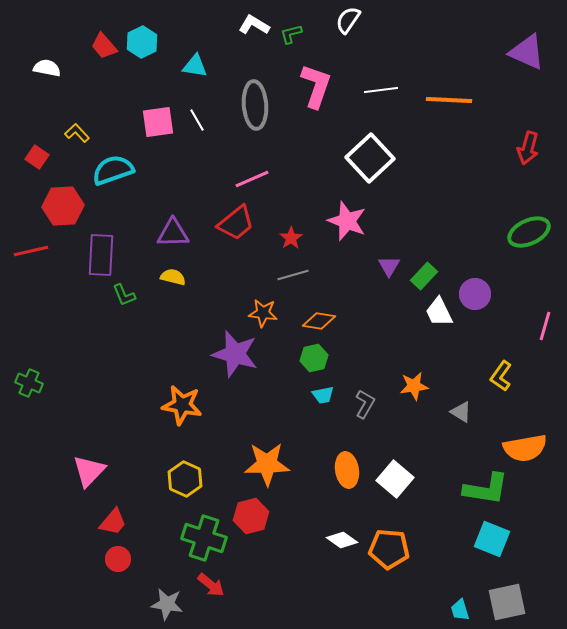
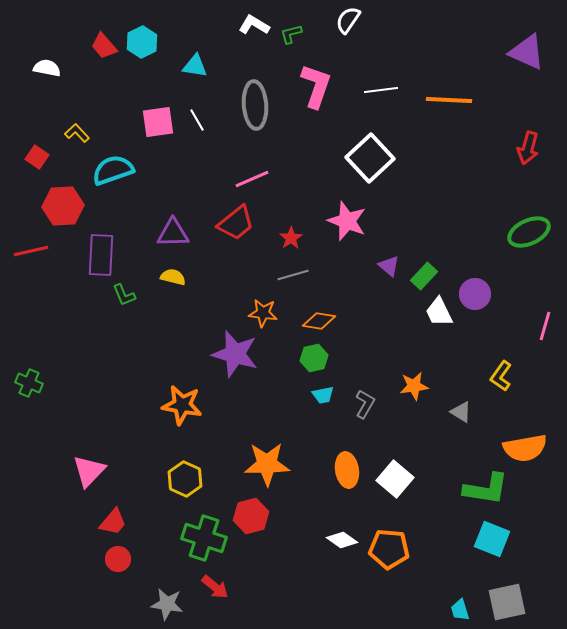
purple triangle at (389, 266): rotated 20 degrees counterclockwise
red arrow at (211, 585): moved 4 px right, 2 px down
